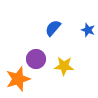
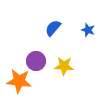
purple circle: moved 2 px down
orange star: moved 1 px right, 2 px down; rotated 25 degrees clockwise
